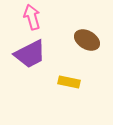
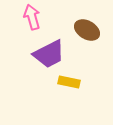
brown ellipse: moved 10 px up
purple trapezoid: moved 19 px right
